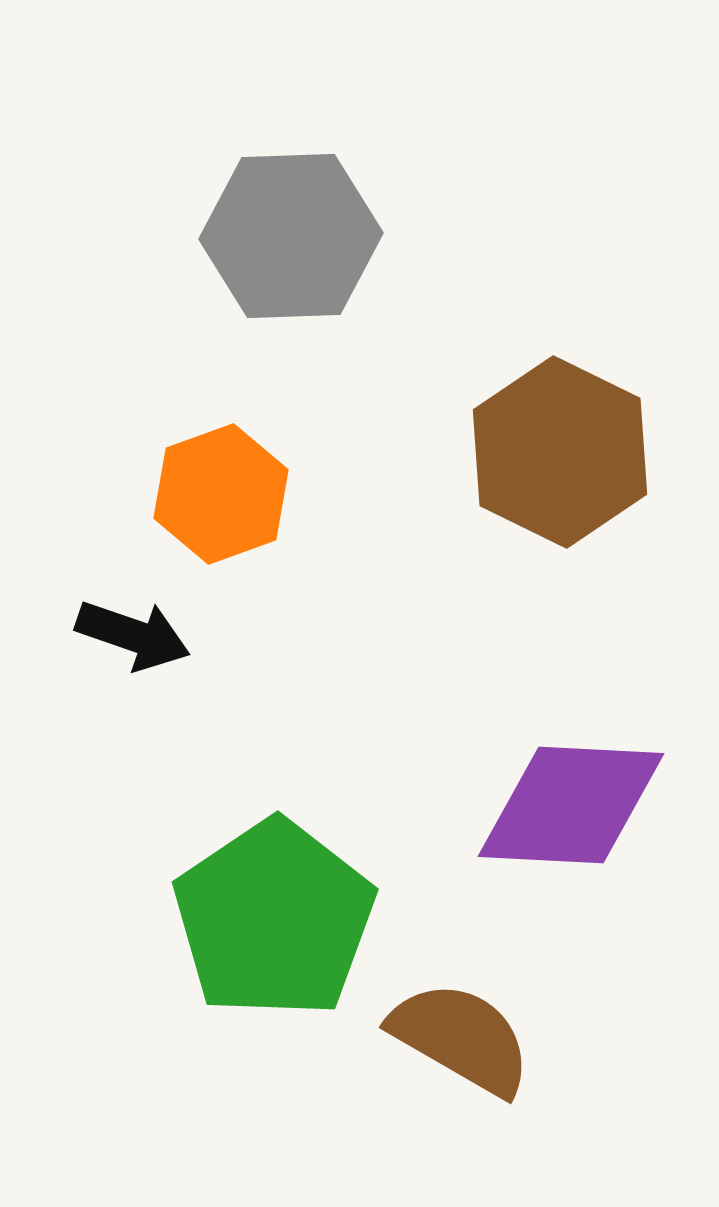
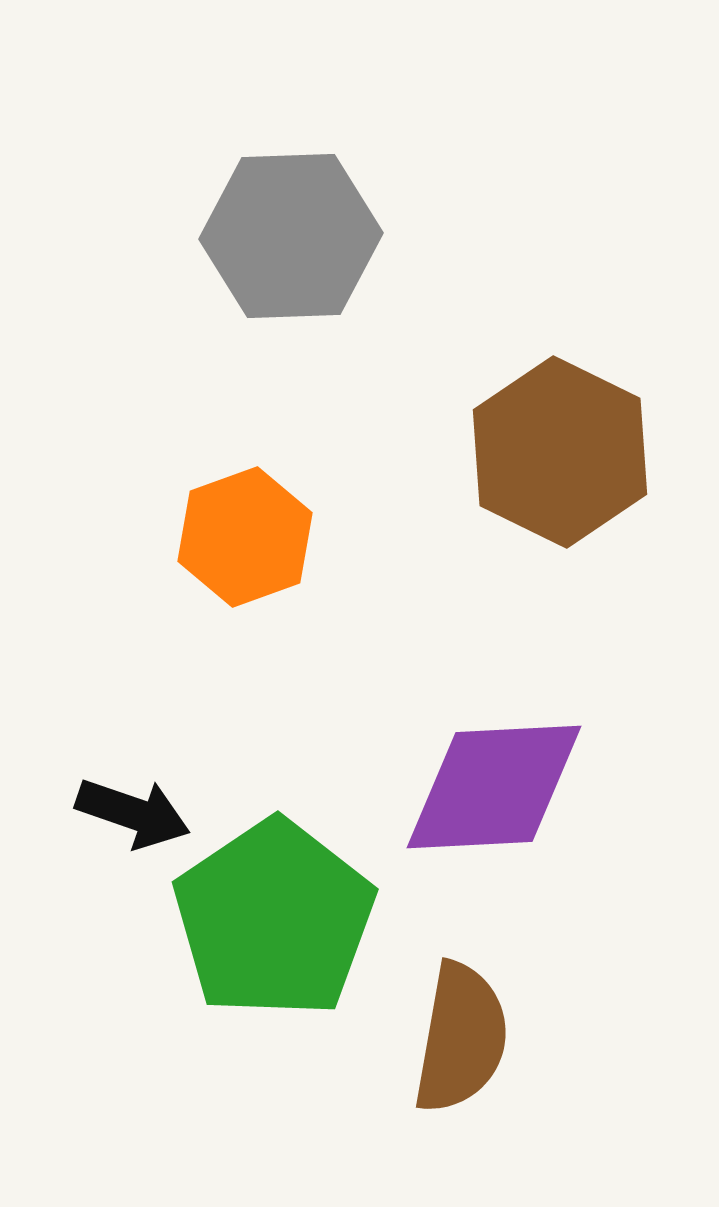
orange hexagon: moved 24 px right, 43 px down
black arrow: moved 178 px down
purple diamond: moved 77 px left, 18 px up; rotated 6 degrees counterclockwise
brown semicircle: rotated 70 degrees clockwise
